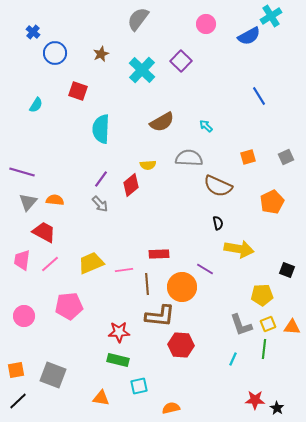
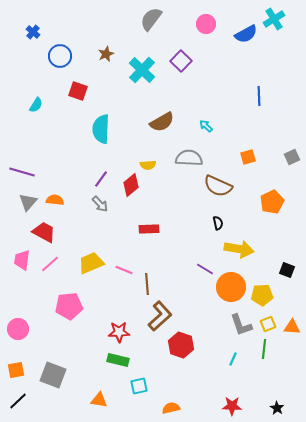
cyan cross at (271, 16): moved 3 px right, 3 px down
gray semicircle at (138, 19): moved 13 px right
blue semicircle at (249, 36): moved 3 px left, 2 px up
blue circle at (55, 53): moved 5 px right, 3 px down
brown star at (101, 54): moved 5 px right
blue line at (259, 96): rotated 30 degrees clockwise
gray square at (286, 157): moved 6 px right
red rectangle at (159, 254): moved 10 px left, 25 px up
pink line at (124, 270): rotated 30 degrees clockwise
orange circle at (182, 287): moved 49 px right
pink circle at (24, 316): moved 6 px left, 13 px down
brown L-shape at (160, 316): rotated 48 degrees counterclockwise
red hexagon at (181, 345): rotated 15 degrees clockwise
orange triangle at (101, 398): moved 2 px left, 2 px down
red star at (255, 400): moved 23 px left, 6 px down
